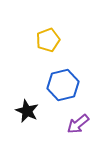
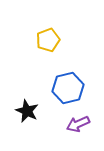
blue hexagon: moved 5 px right, 3 px down
purple arrow: rotated 15 degrees clockwise
